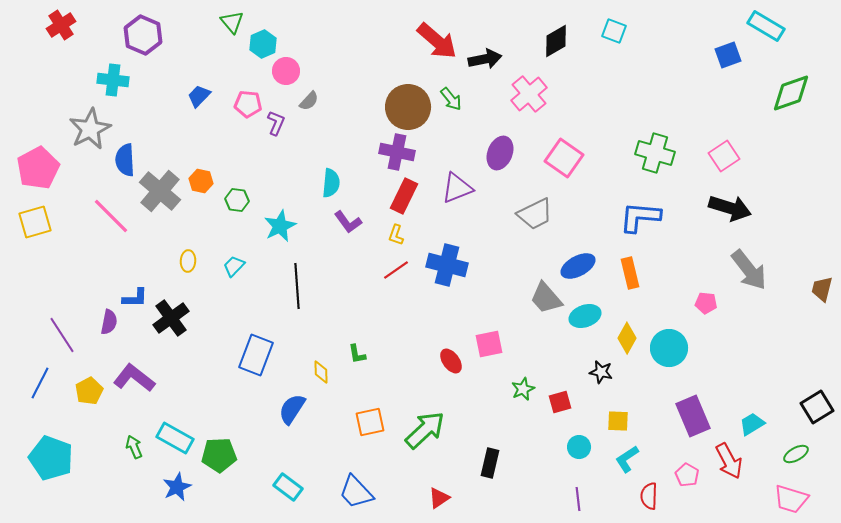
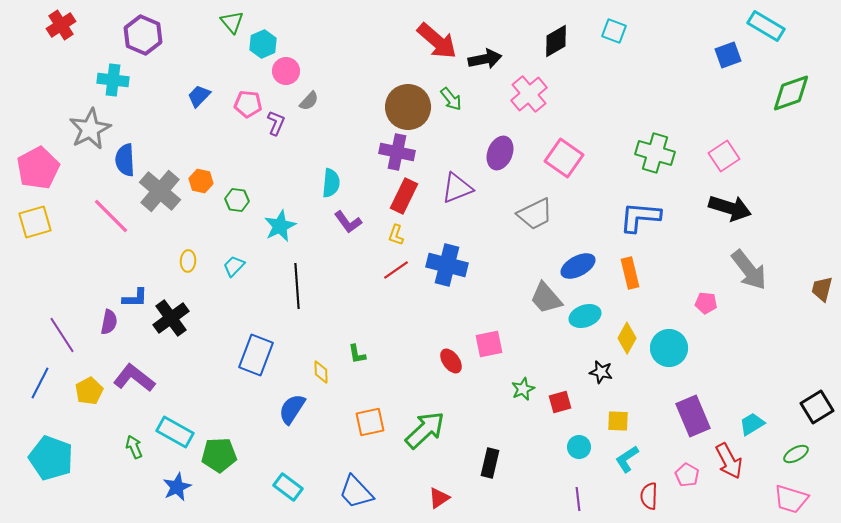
cyan rectangle at (175, 438): moved 6 px up
